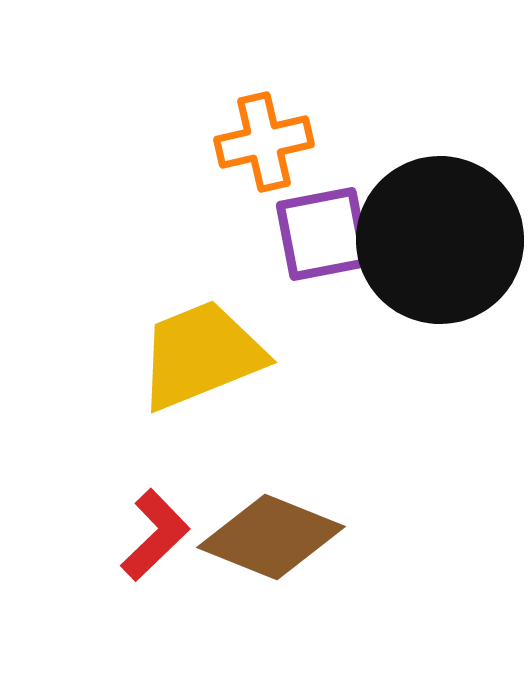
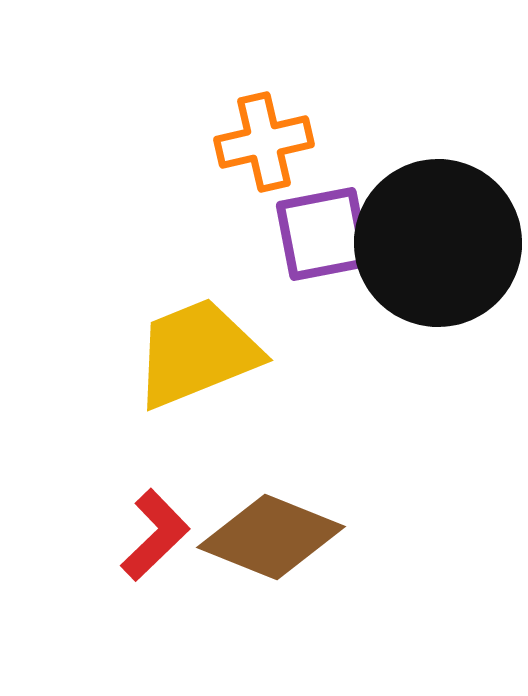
black circle: moved 2 px left, 3 px down
yellow trapezoid: moved 4 px left, 2 px up
